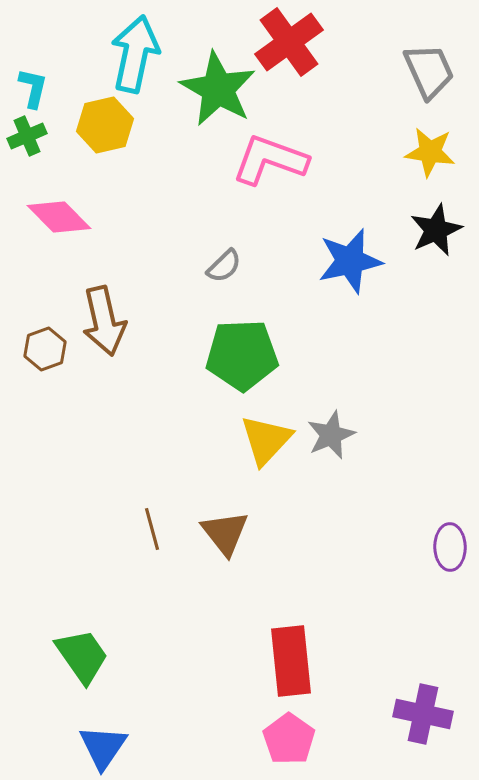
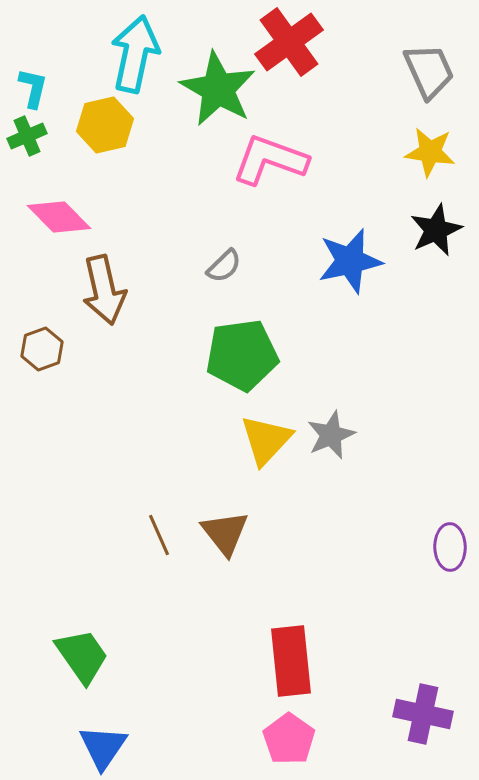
brown arrow: moved 31 px up
brown hexagon: moved 3 px left
green pentagon: rotated 6 degrees counterclockwise
brown line: moved 7 px right, 6 px down; rotated 9 degrees counterclockwise
